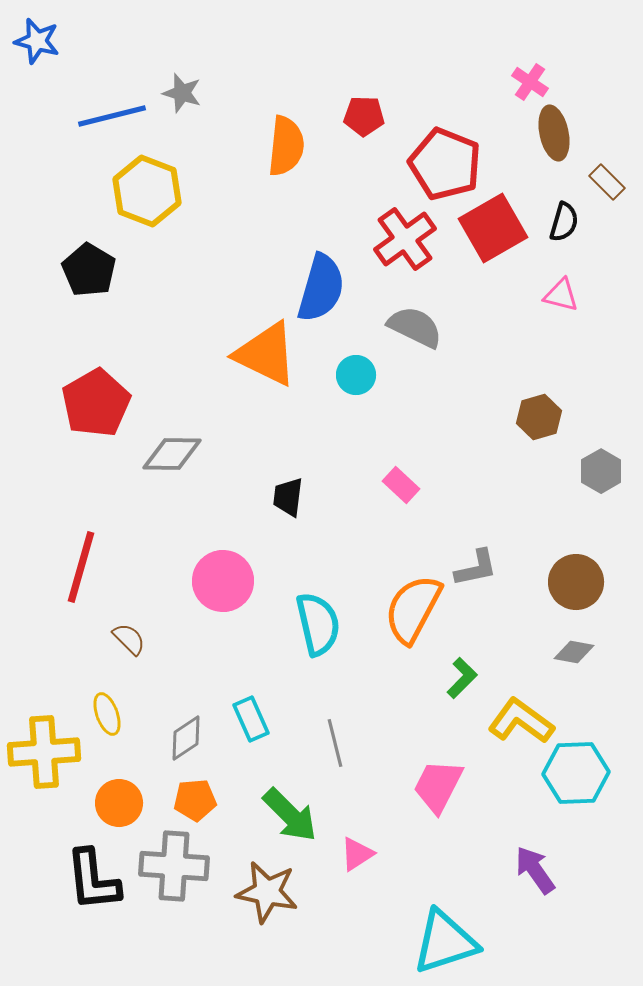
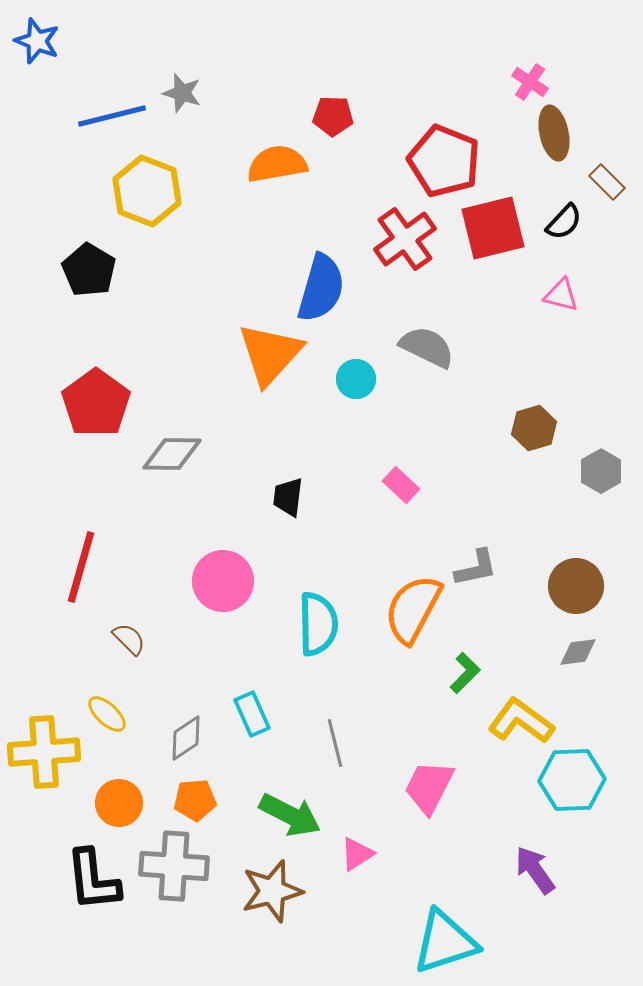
blue star at (37, 41): rotated 6 degrees clockwise
red pentagon at (364, 116): moved 31 px left
orange semicircle at (286, 146): moved 9 px left, 18 px down; rotated 106 degrees counterclockwise
red pentagon at (445, 164): moved 1 px left, 3 px up
black semicircle at (564, 222): rotated 27 degrees clockwise
red square at (493, 228): rotated 16 degrees clockwise
gray semicircle at (415, 327): moved 12 px right, 20 px down
orange triangle at (266, 354): moved 4 px right; rotated 46 degrees clockwise
cyan circle at (356, 375): moved 4 px down
red pentagon at (96, 403): rotated 6 degrees counterclockwise
brown hexagon at (539, 417): moved 5 px left, 11 px down
brown circle at (576, 582): moved 4 px down
cyan semicircle at (318, 624): rotated 12 degrees clockwise
gray diamond at (574, 652): moved 4 px right; rotated 18 degrees counterclockwise
green L-shape at (462, 678): moved 3 px right, 5 px up
yellow ellipse at (107, 714): rotated 27 degrees counterclockwise
cyan rectangle at (251, 719): moved 1 px right, 5 px up
cyan hexagon at (576, 773): moved 4 px left, 7 px down
pink trapezoid at (438, 786): moved 9 px left, 1 px down
green arrow at (290, 815): rotated 18 degrees counterclockwise
brown star at (267, 892): moved 5 px right, 1 px up; rotated 26 degrees counterclockwise
